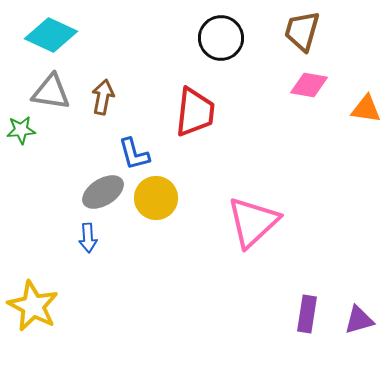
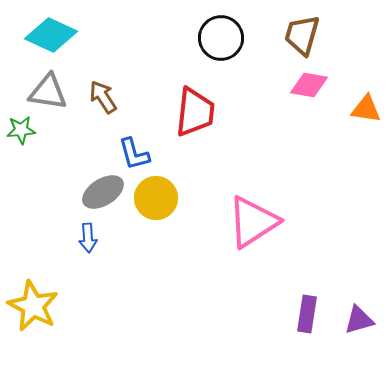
brown trapezoid: moved 4 px down
gray triangle: moved 3 px left
brown arrow: rotated 44 degrees counterclockwise
pink triangle: rotated 10 degrees clockwise
